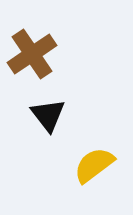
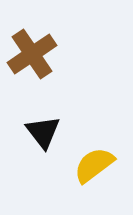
black triangle: moved 5 px left, 17 px down
